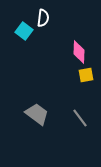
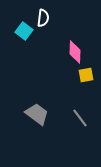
pink diamond: moved 4 px left
